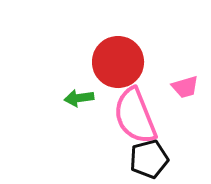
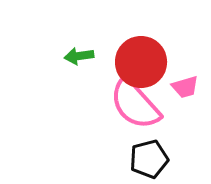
red circle: moved 23 px right
green arrow: moved 42 px up
pink semicircle: moved 12 px up; rotated 20 degrees counterclockwise
